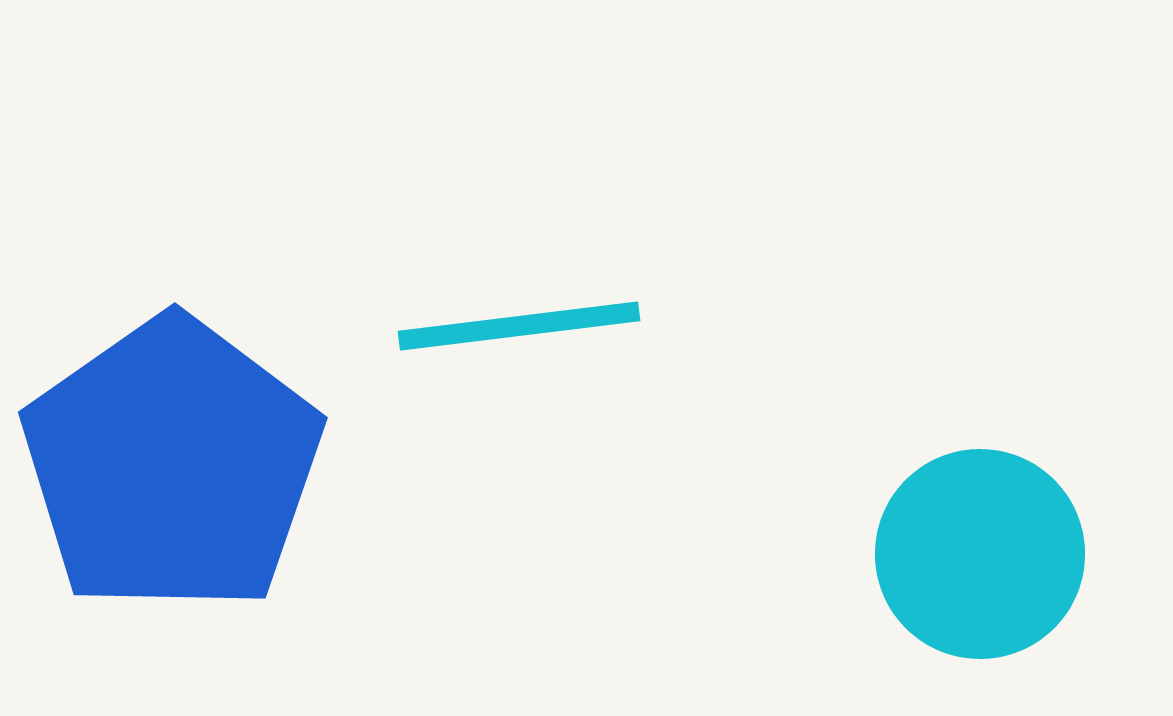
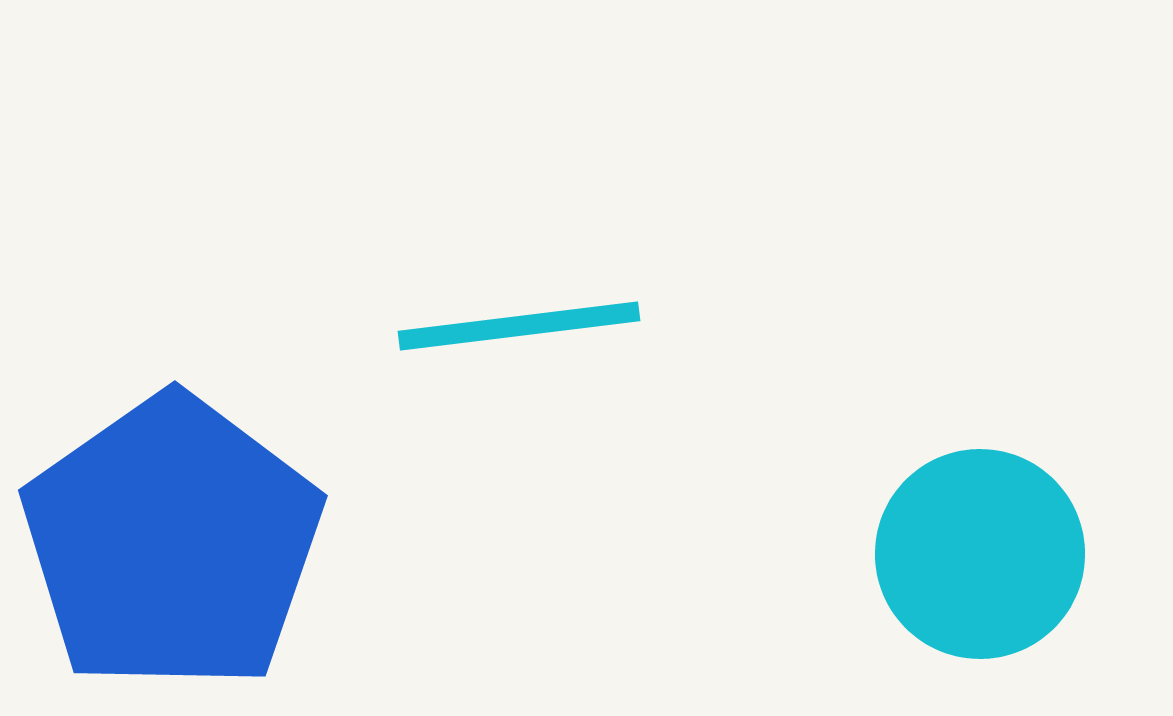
blue pentagon: moved 78 px down
